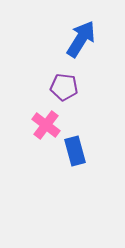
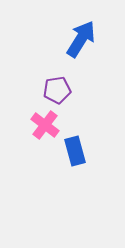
purple pentagon: moved 7 px left, 3 px down; rotated 16 degrees counterclockwise
pink cross: moved 1 px left
